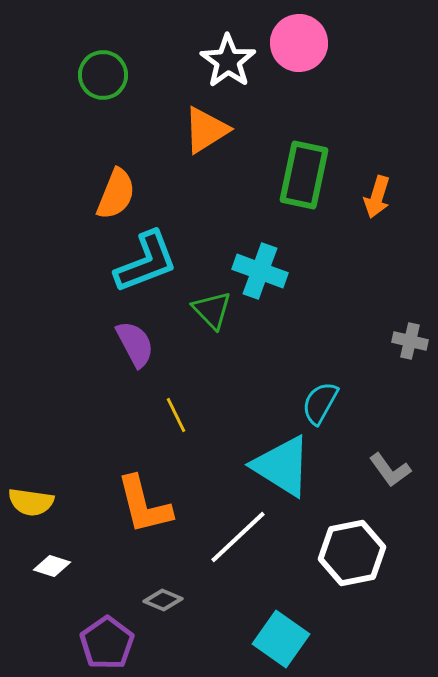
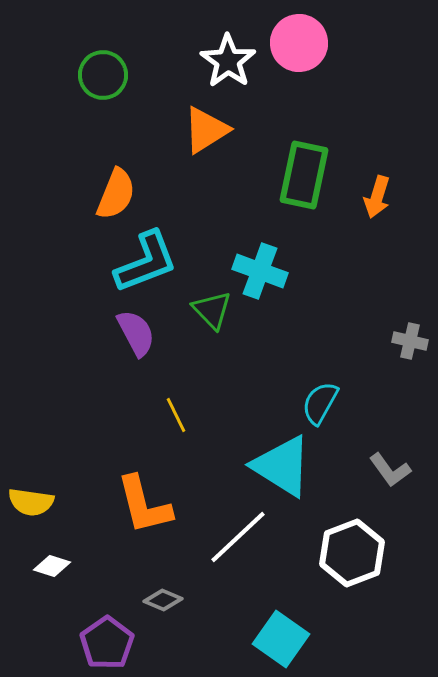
purple semicircle: moved 1 px right, 11 px up
white hexagon: rotated 10 degrees counterclockwise
